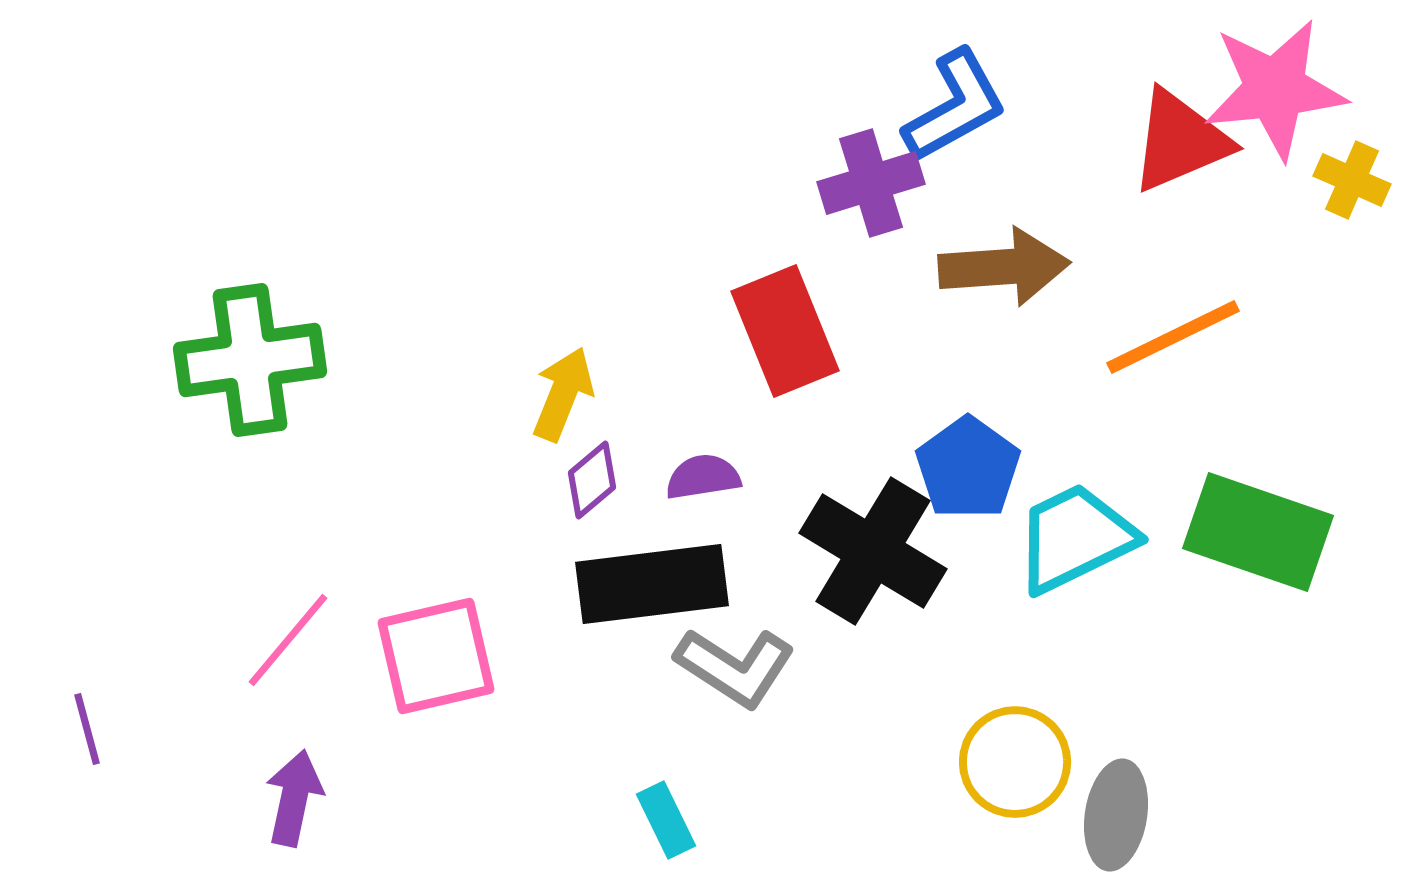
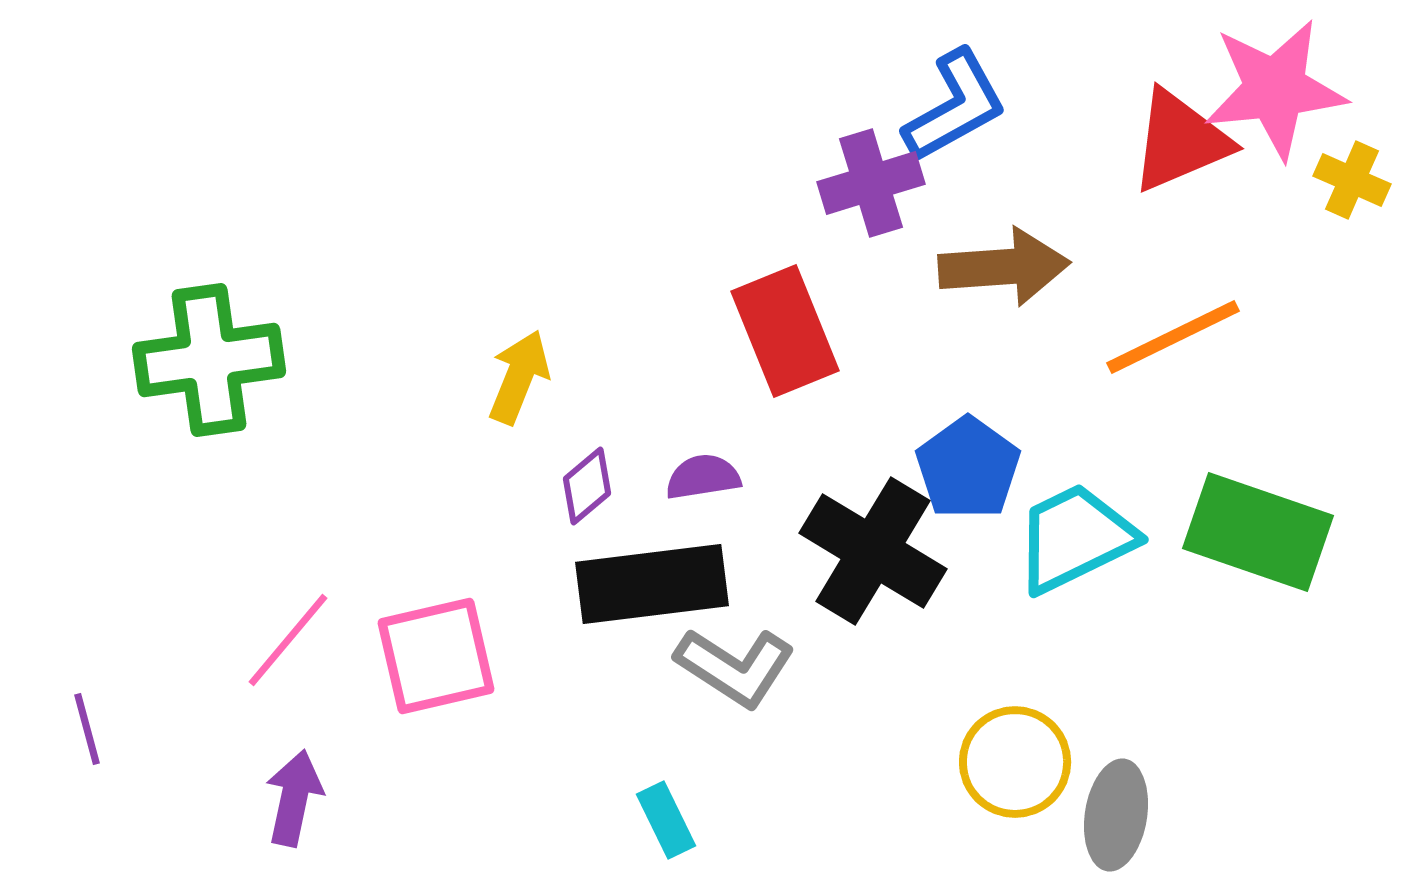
green cross: moved 41 px left
yellow arrow: moved 44 px left, 17 px up
purple diamond: moved 5 px left, 6 px down
